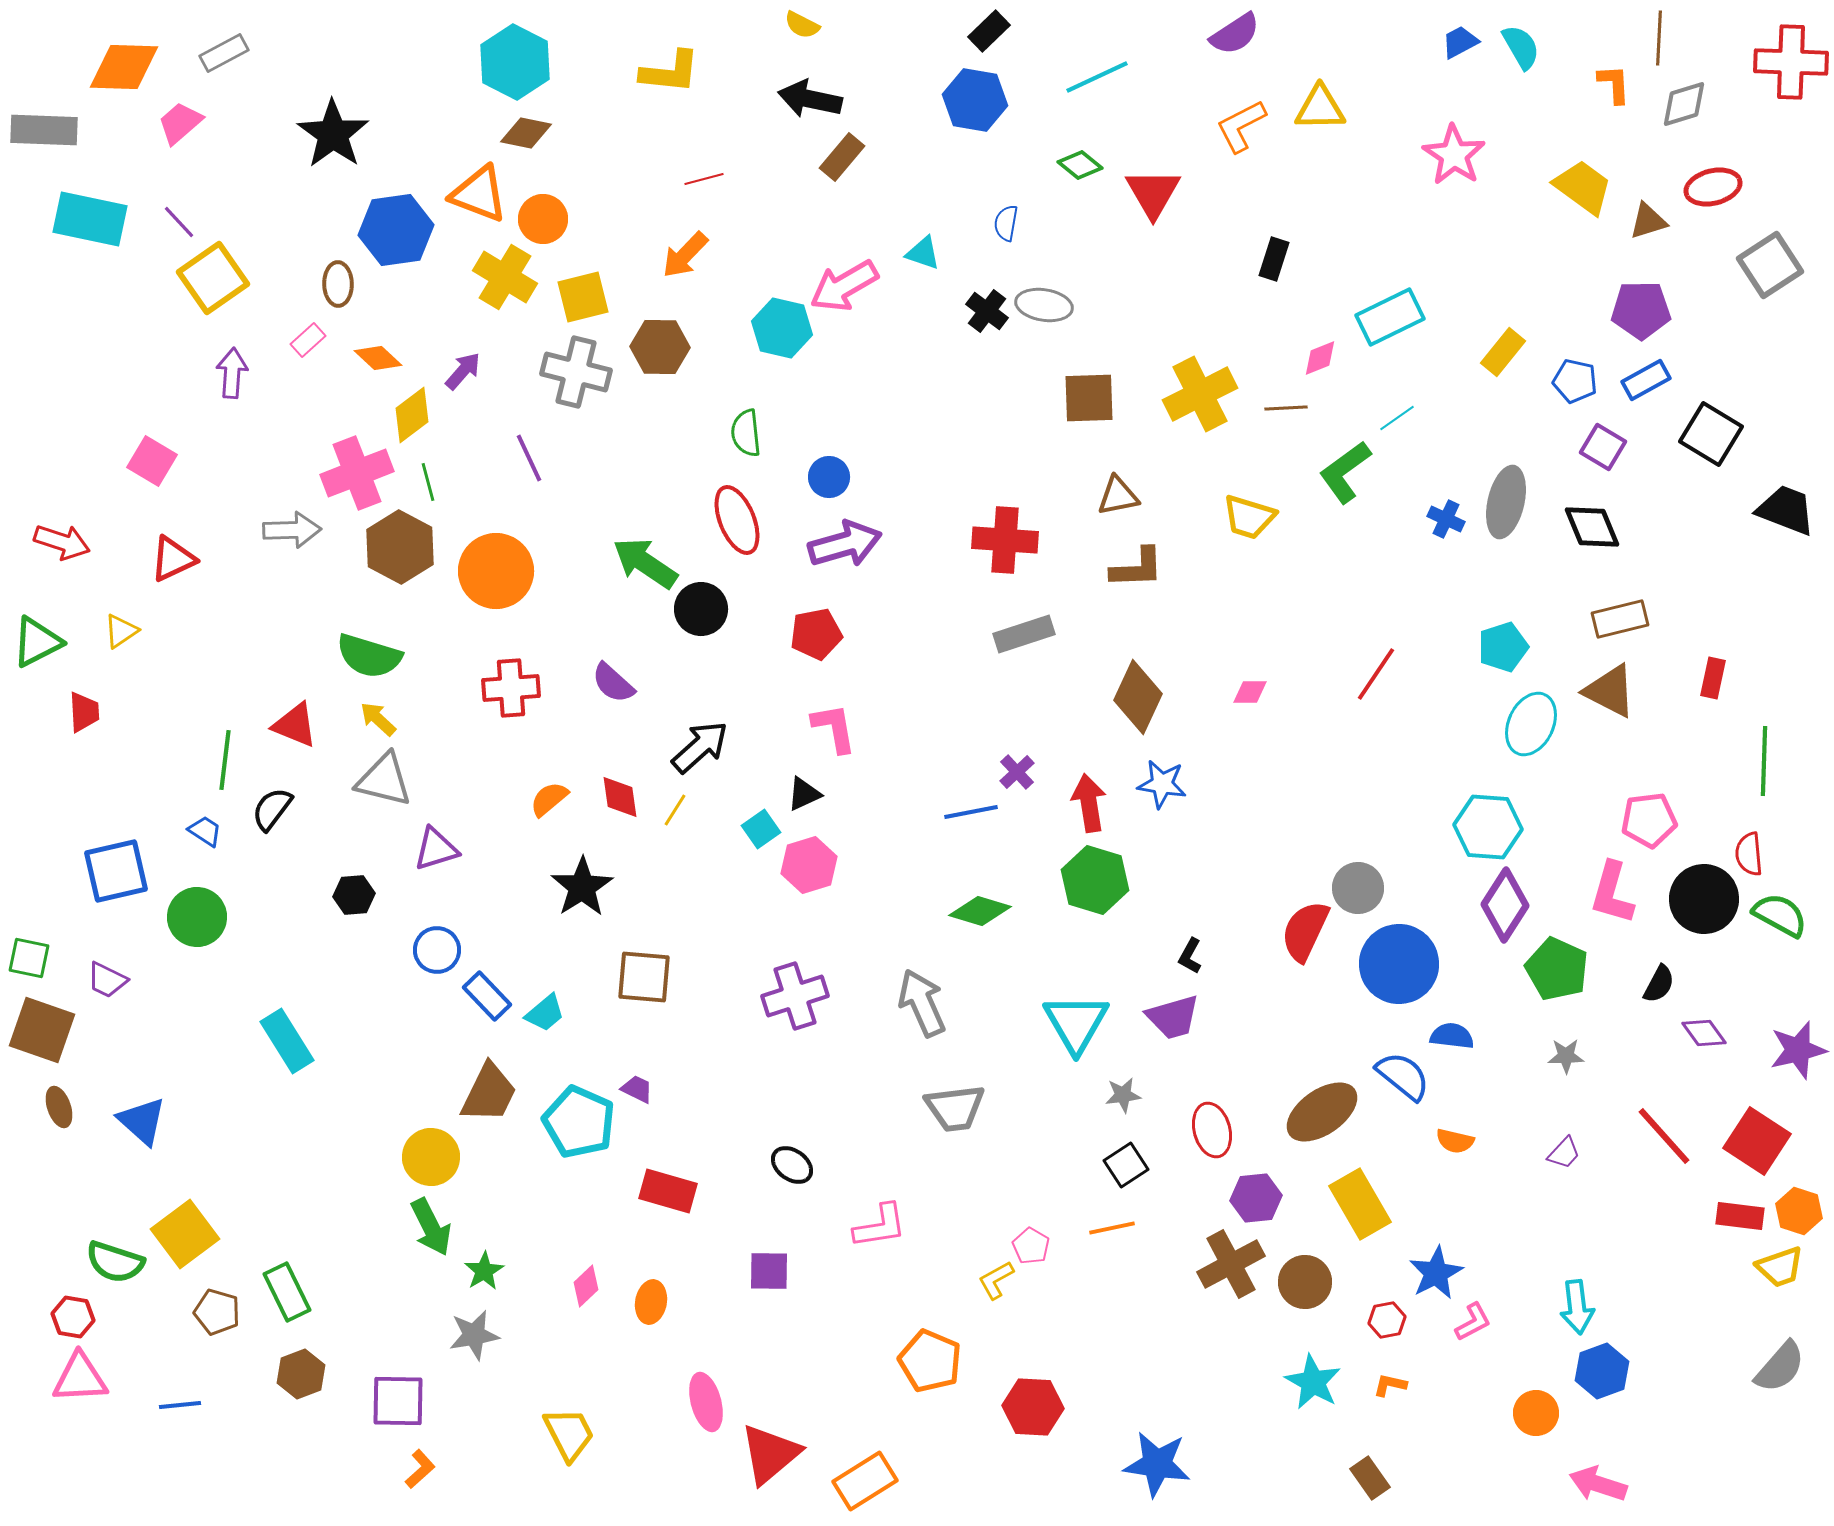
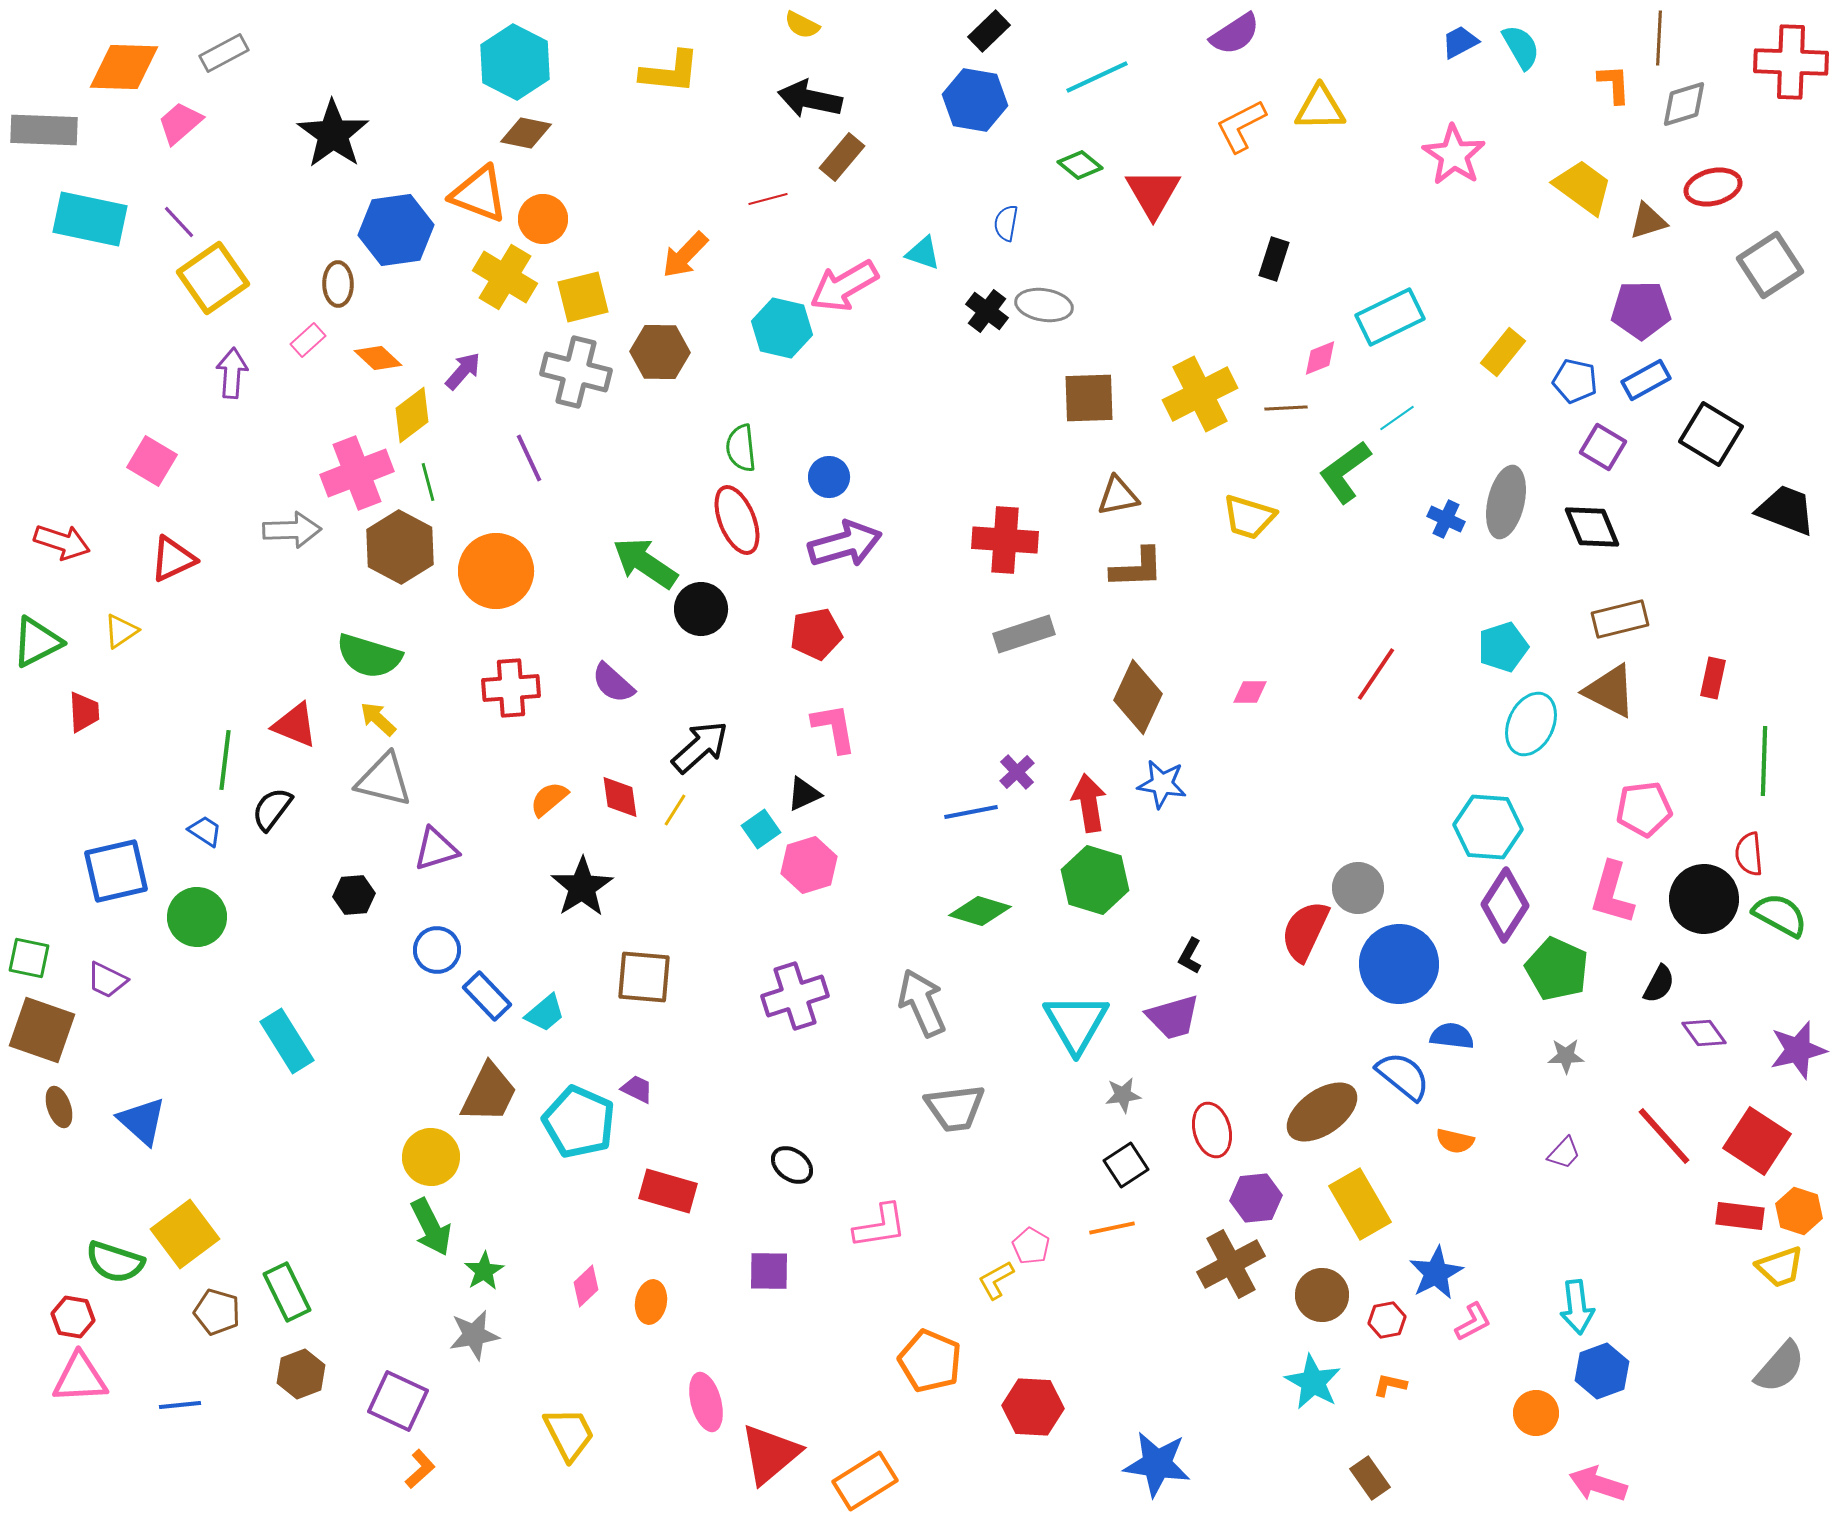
red line at (704, 179): moved 64 px right, 20 px down
brown hexagon at (660, 347): moved 5 px down
green semicircle at (746, 433): moved 5 px left, 15 px down
pink pentagon at (1649, 820): moved 5 px left, 11 px up
brown circle at (1305, 1282): moved 17 px right, 13 px down
purple square at (398, 1401): rotated 24 degrees clockwise
